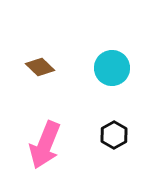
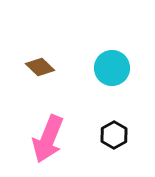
pink arrow: moved 3 px right, 6 px up
